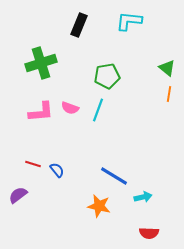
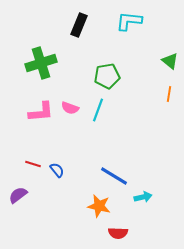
green triangle: moved 3 px right, 7 px up
red semicircle: moved 31 px left
